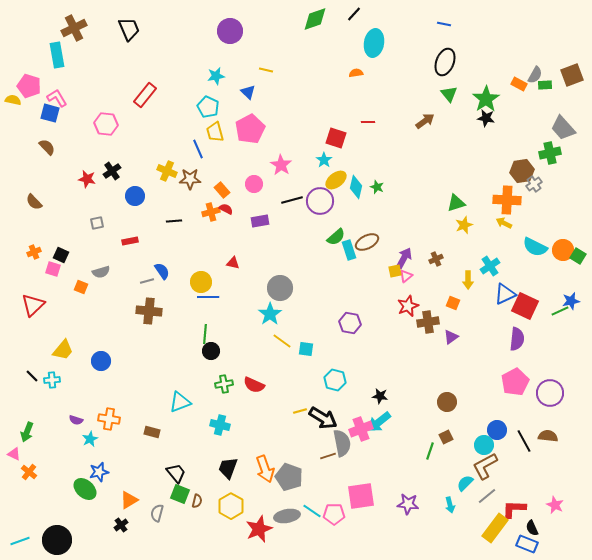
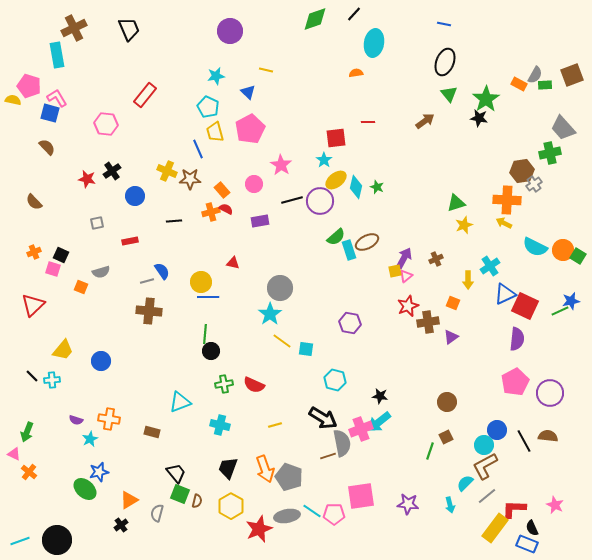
black star at (486, 118): moved 7 px left
red square at (336, 138): rotated 25 degrees counterclockwise
yellow line at (300, 411): moved 25 px left, 14 px down
